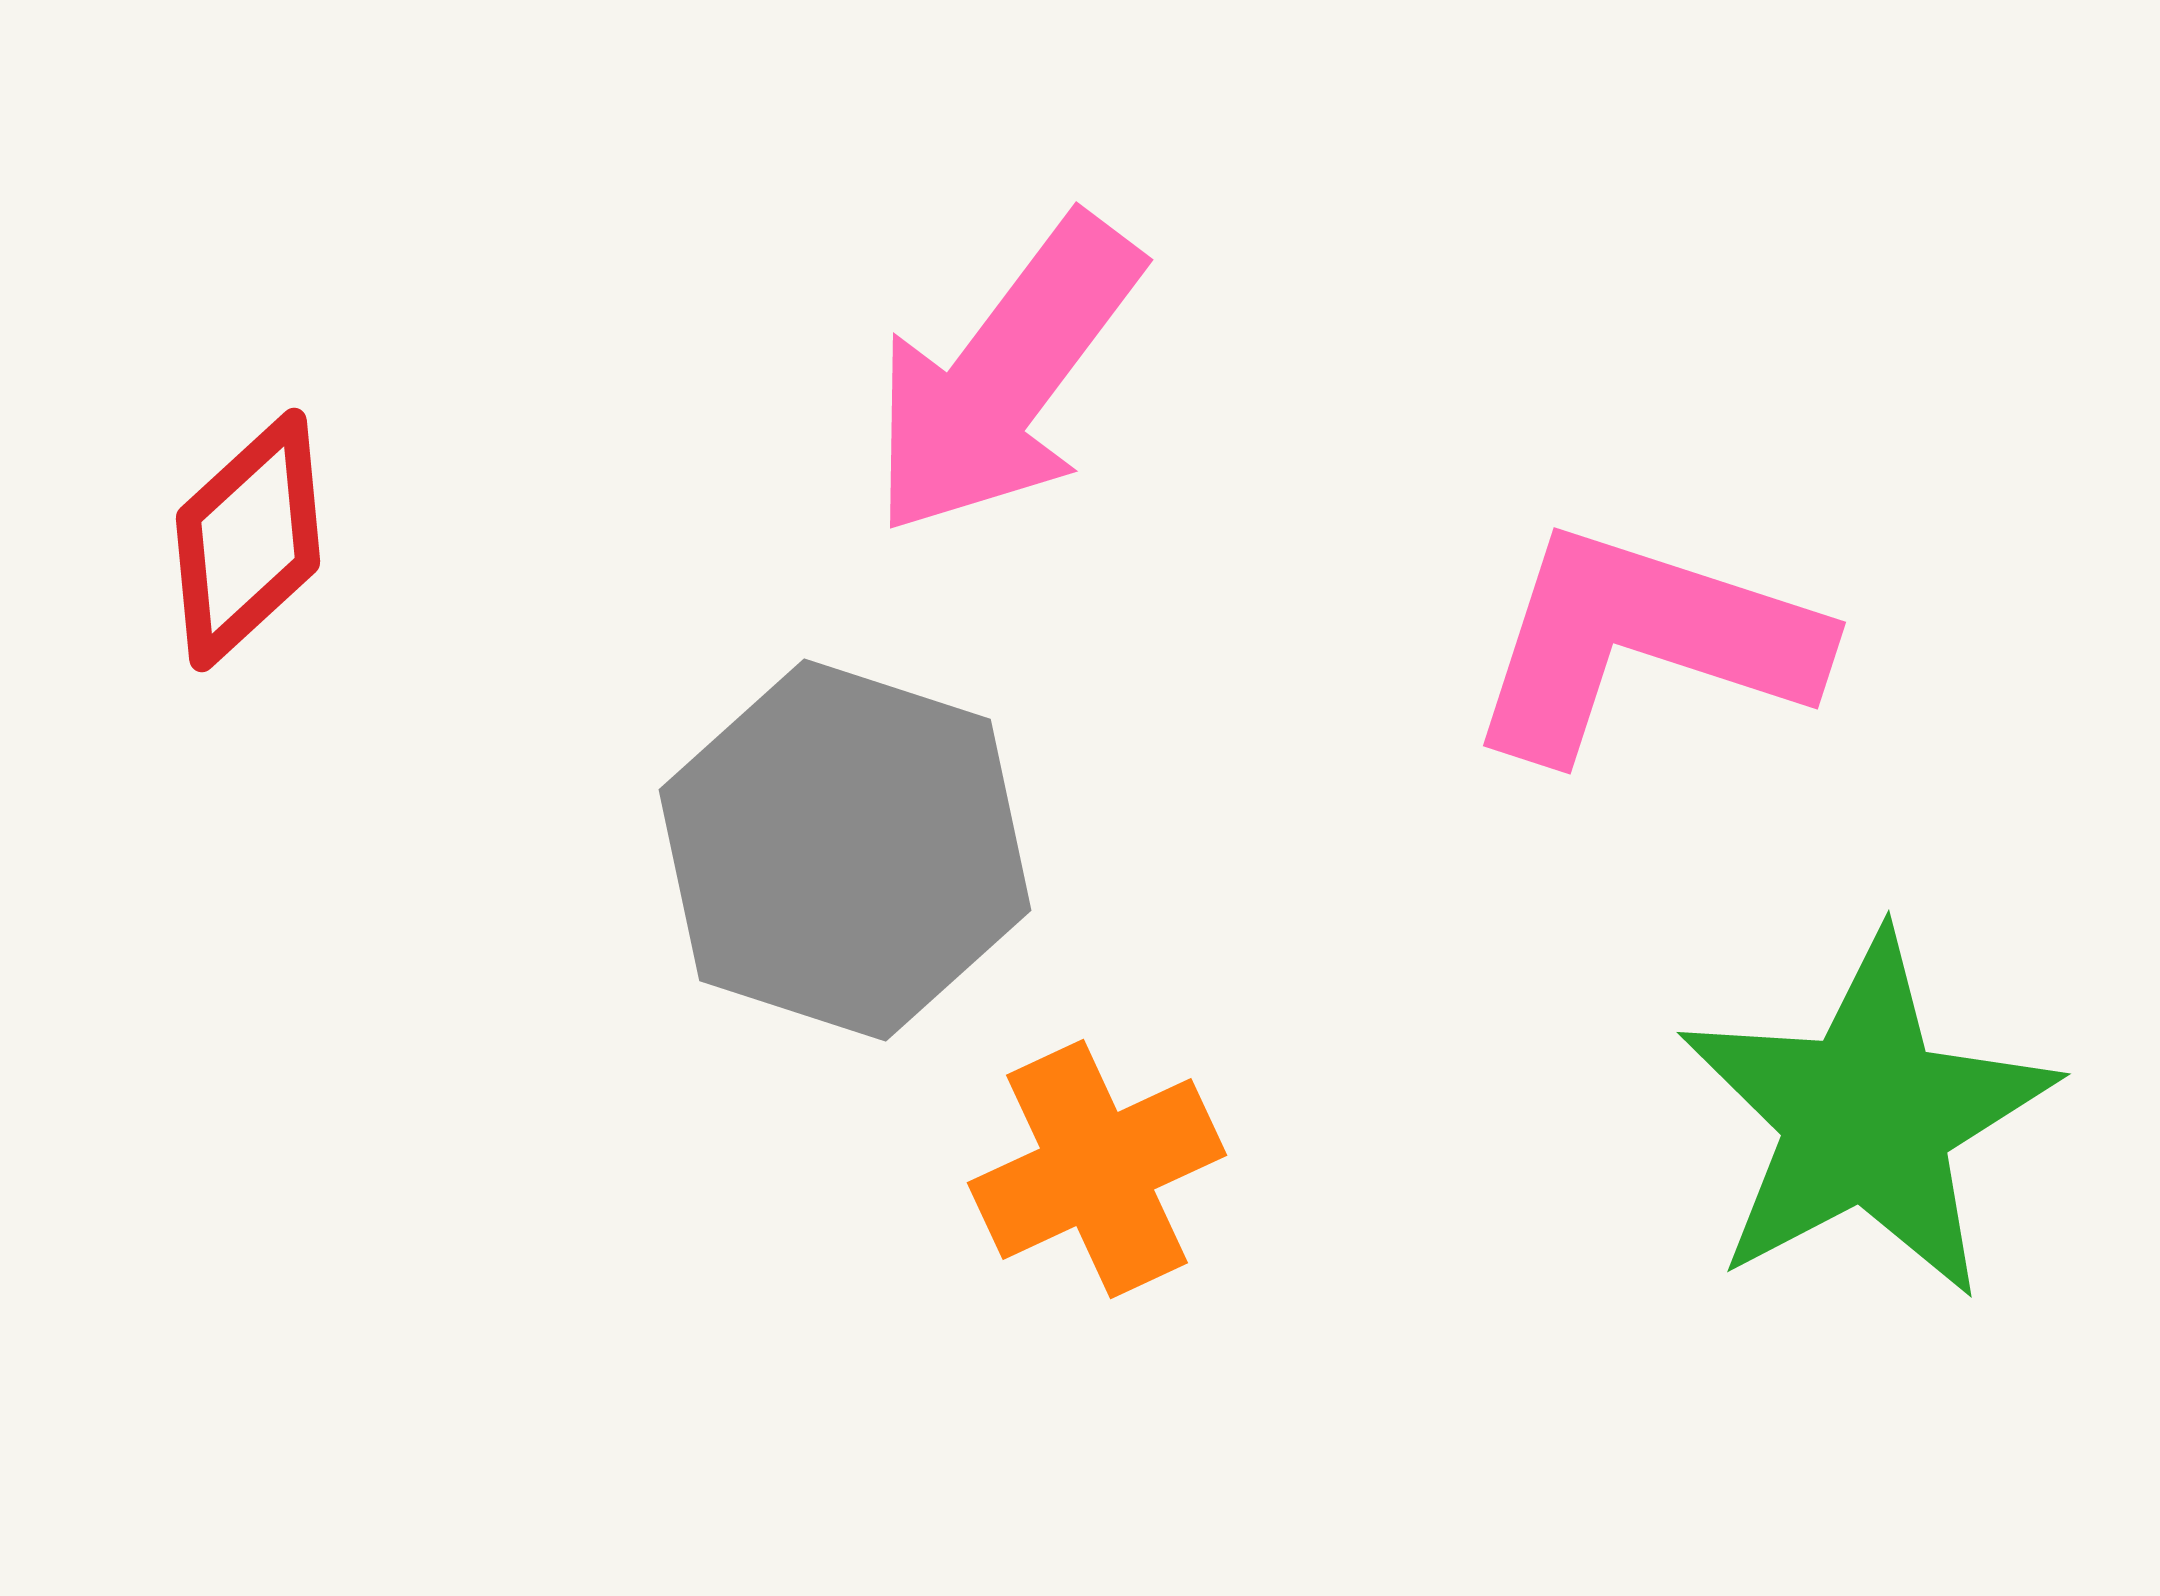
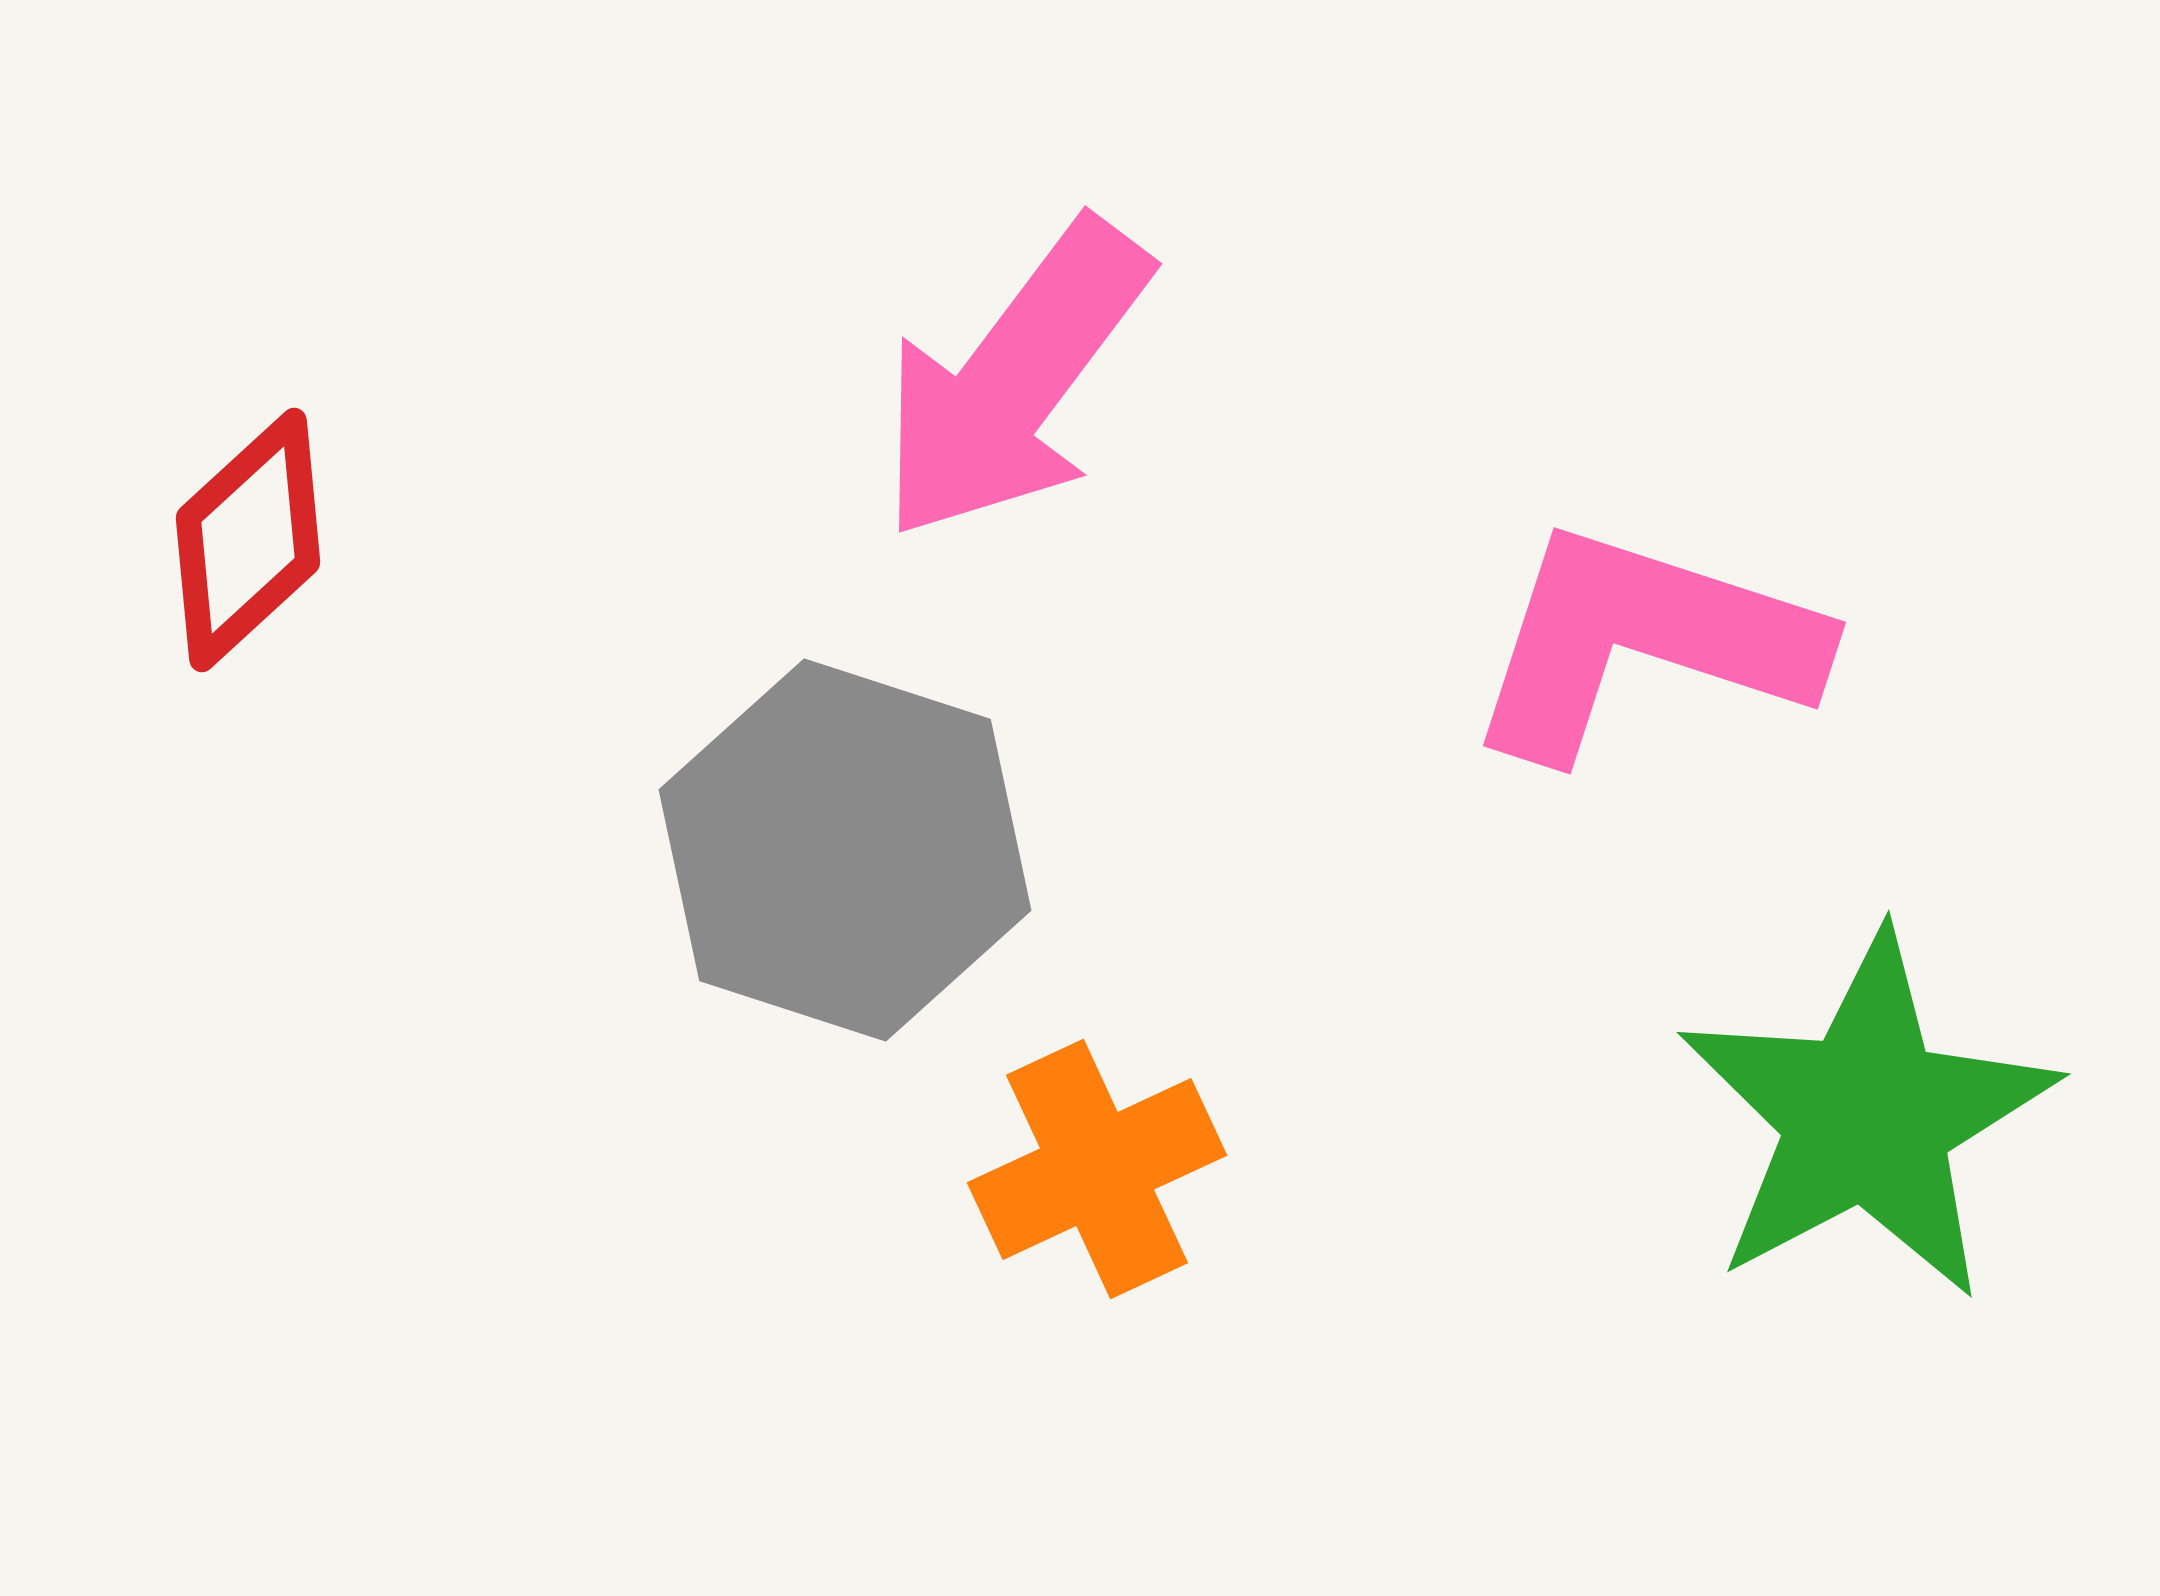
pink arrow: moved 9 px right, 4 px down
